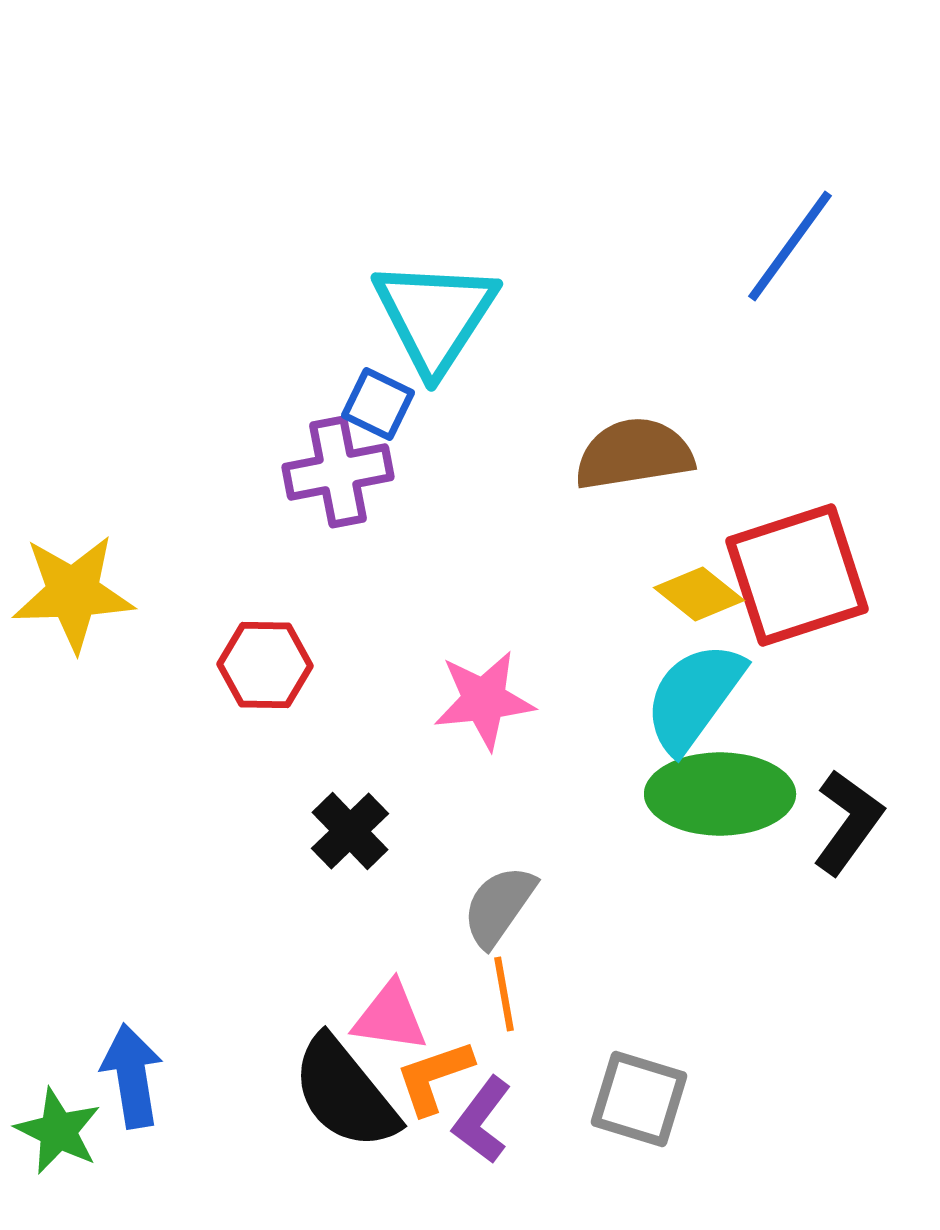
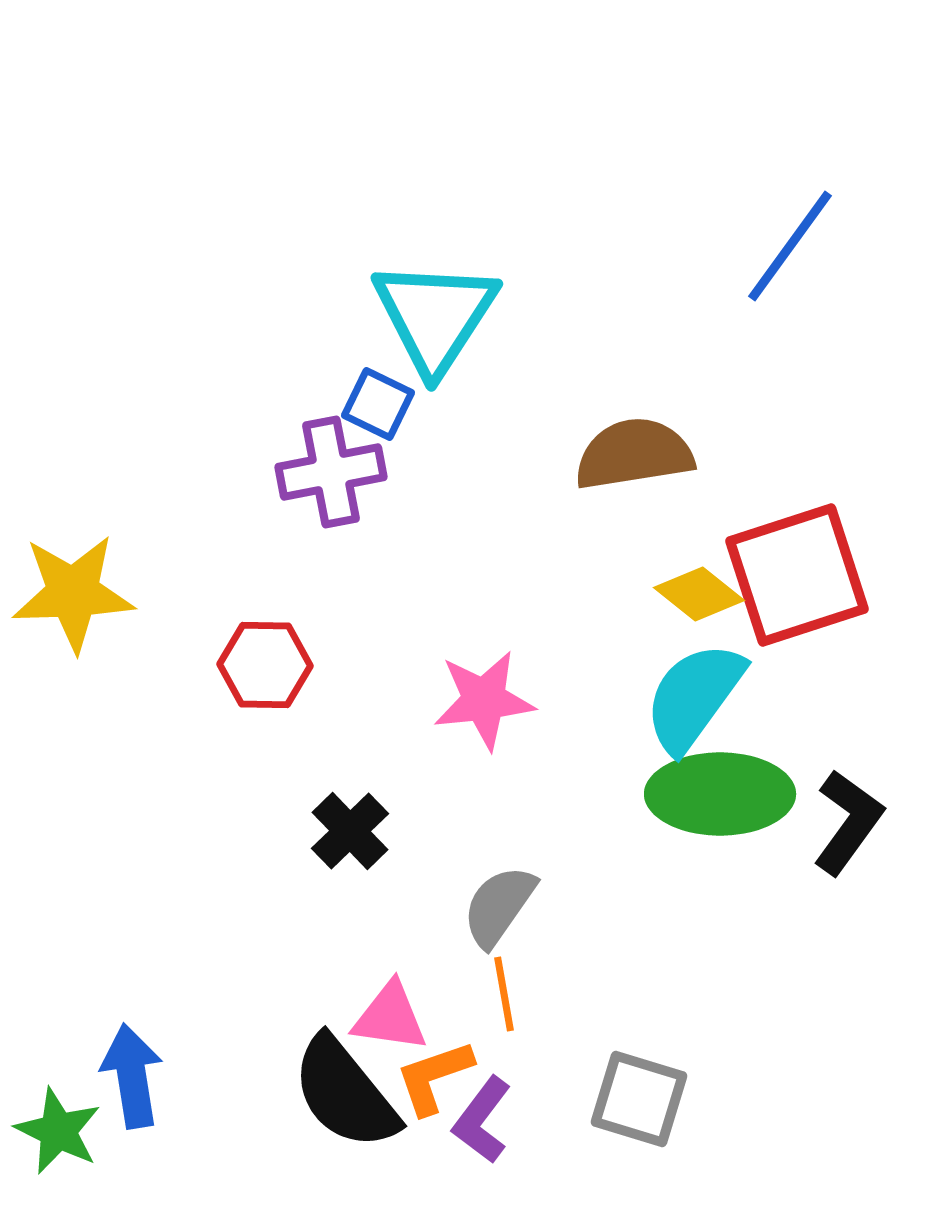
purple cross: moved 7 px left
